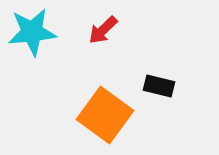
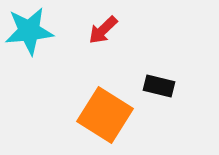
cyan star: moved 3 px left, 1 px up
orange square: rotated 4 degrees counterclockwise
